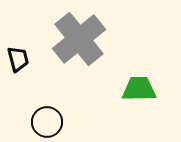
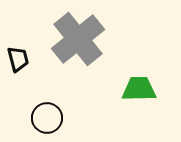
gray cross: moved 1 px left
black circle: moved 4 px up
